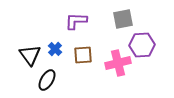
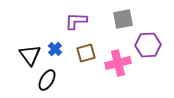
purple hexagon: moved 6 px right
brown square: moved 3 px right, 2 px up; rotated 12 degrees counterclockwise
